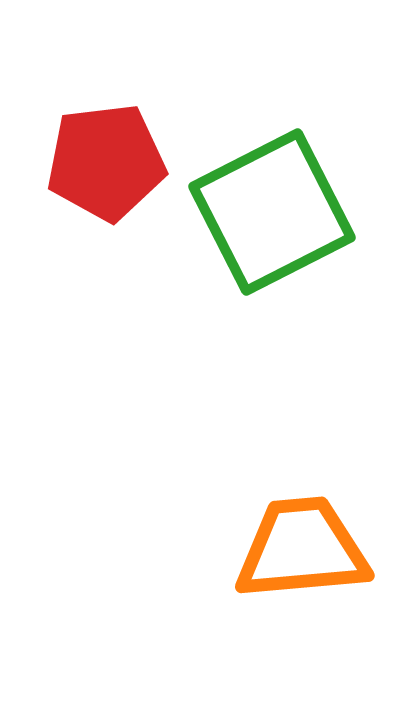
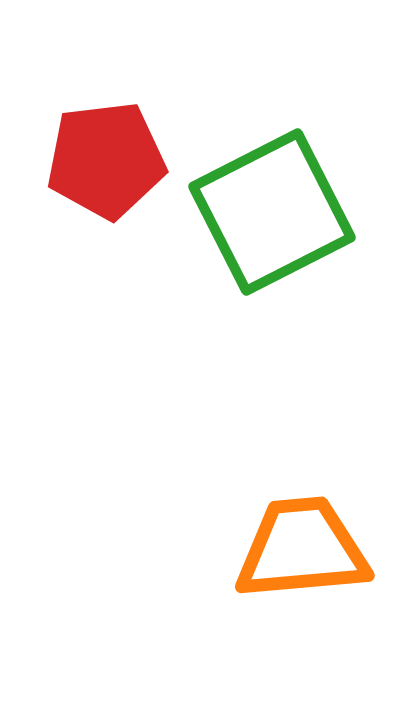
red pentagon: moved 2 px up
